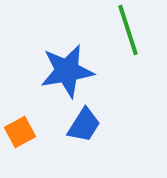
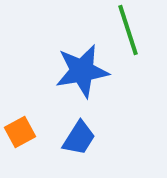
blue star: moved 15 px right
blue trapezoid: moved 5 px left, 13 px down
